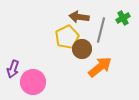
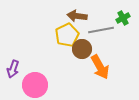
brown arrow: moved 2 px left, 1 px up
gray line: rotated 65 degrees clockwise
yellow pentagon: moved 2 px up
orange arrow: rotated 100 degrees clockwise
pink circle: moved 2 px right, 3 px down
